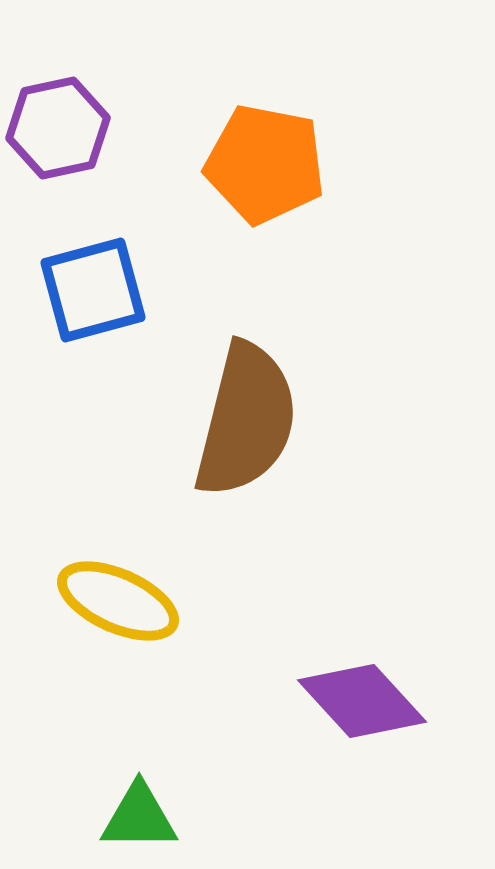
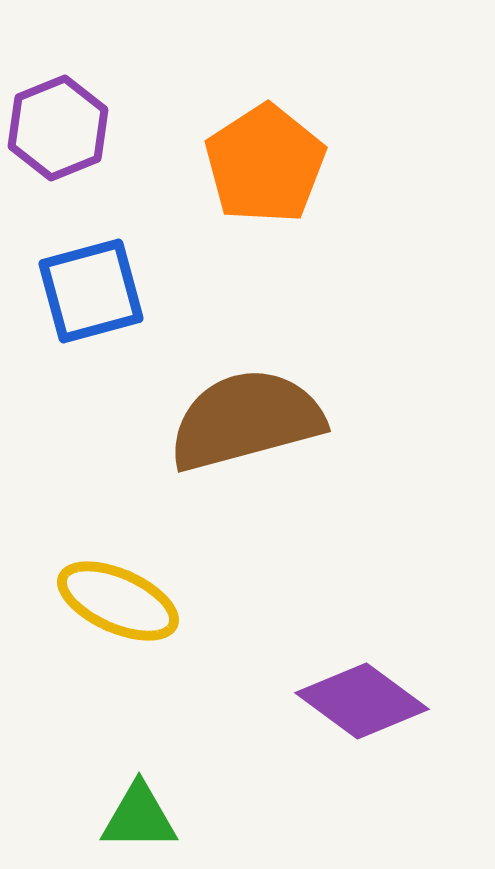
purple hexagon: rotated 10 degrees counterclockwise
orange pentagon: rotated 28 degrees clockwise
blue square: moved 2 px left, 1 px down
brown semicircle: rotated 119 degrees counterclockwise
purple diamond: rotated 11 degrees counterclockwise
